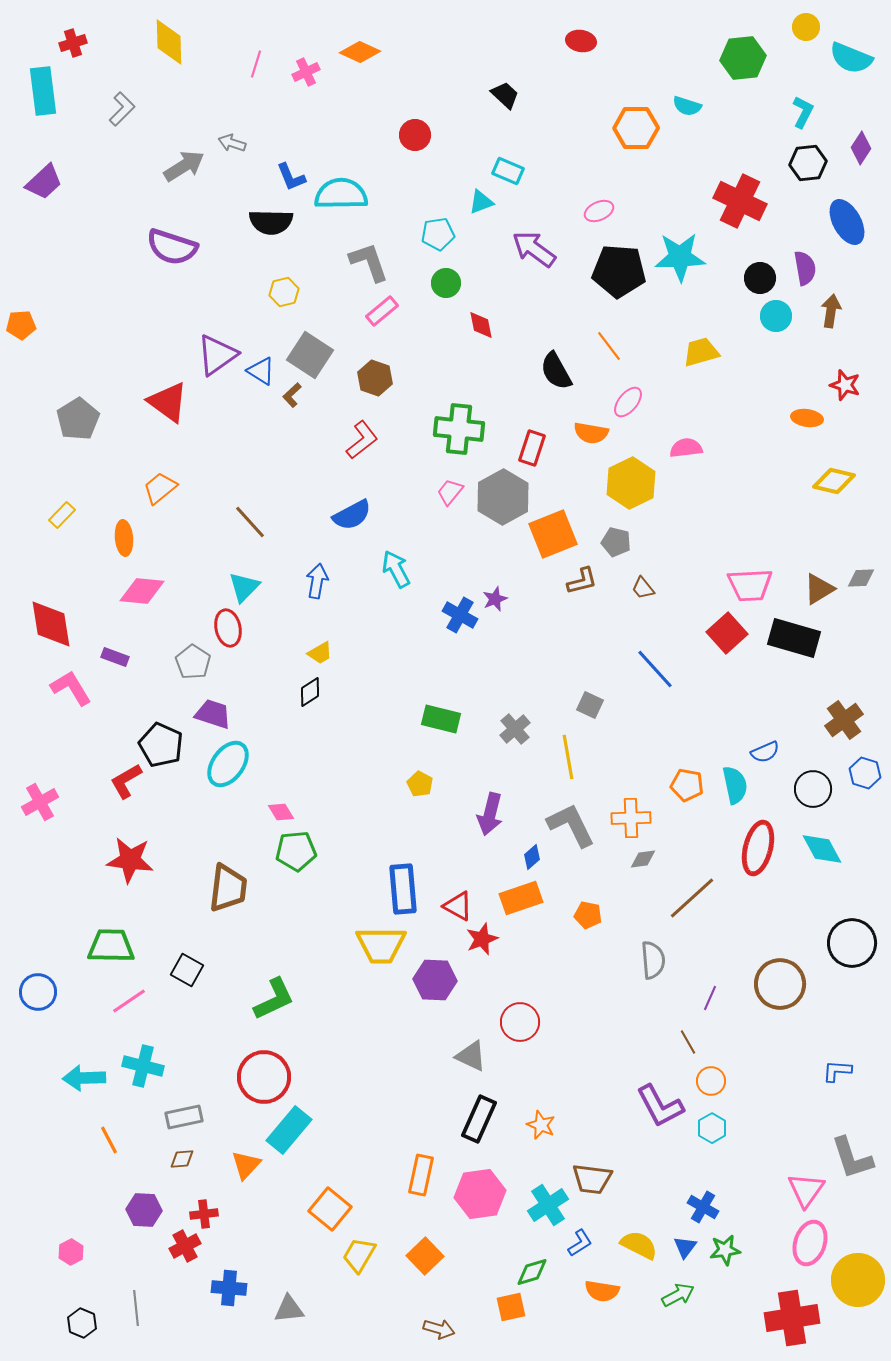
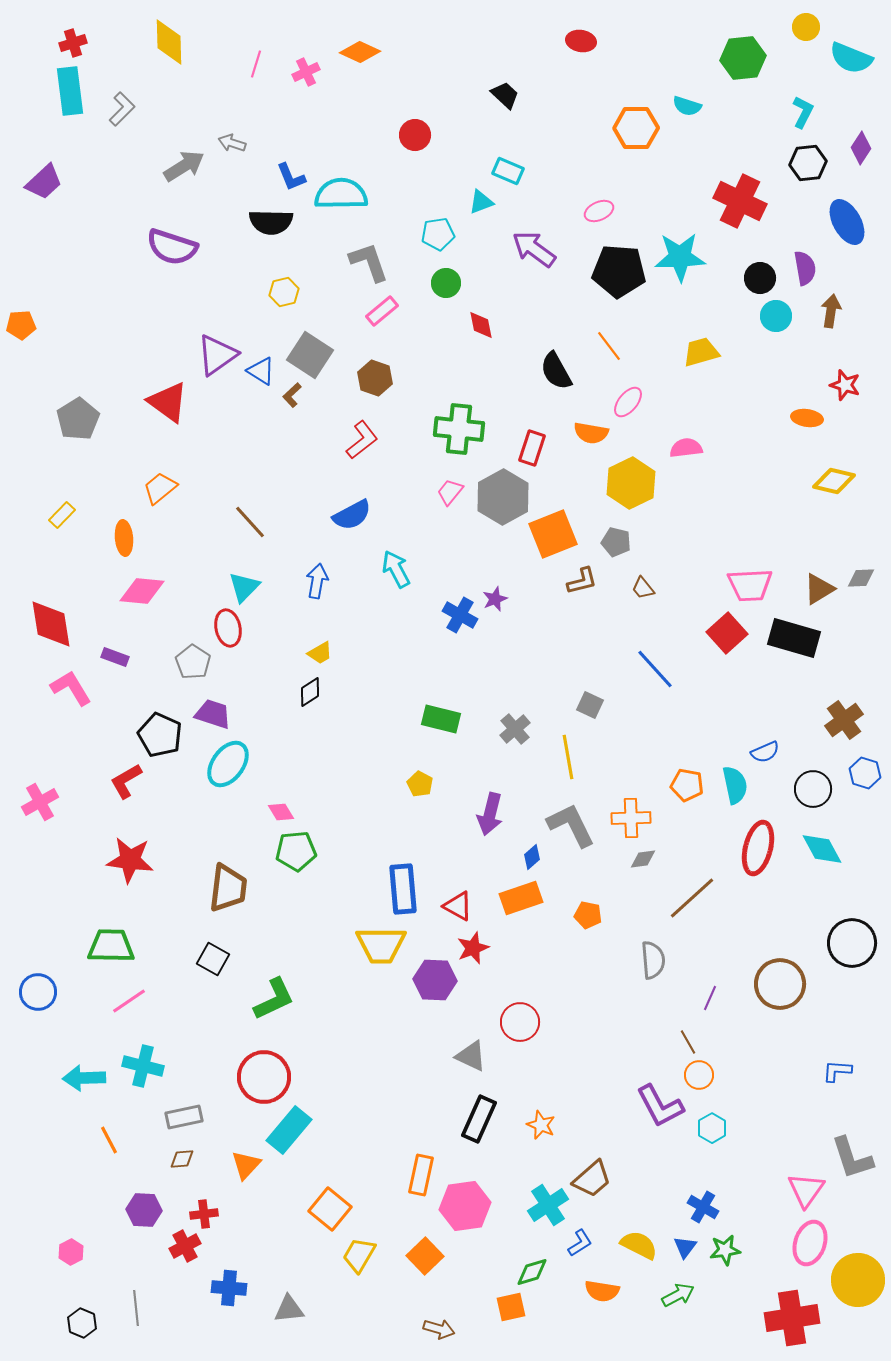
cyan rectangle at (43, 91): moved 27 px right
black pentagon at (161, 745): moved 1 px left, 10 px up
red star at (482, 939): moved 9 px left, 9 px down
black square at (187, 970): moved 26 px right, 11 px up
orange circle at (711, 1081): moved 12 px left, 6 px up
brown trapezoid at (592, 1179): rotated 48 degrees counterclockwise
pink hexagon at (480, 1194): moved 15 px left, 12 px down
